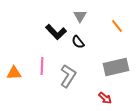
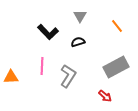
black L-shape: moved 8 px left
black semicircle: rotated 112 degrees clockwise
gray rectangle: rotated 15 degrees counterclockwise
orange triangle: moved 3 px left, 4 px down
red arrow: moved 2 px up
